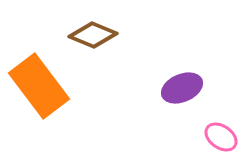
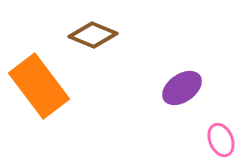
purple ellipse: rotated 12 degrees counterclockwise
pink ellipse: moved 3 px down; rotated 32 degrees clockwise
